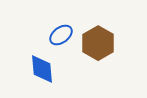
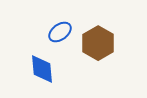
blue ellipse: moved 1 px left, 3 px up
